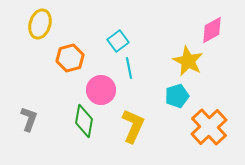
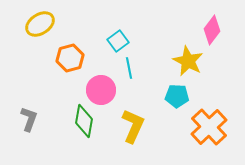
yellow ellipse: rotated 40 degrees clockwise
pink diamond: rotated 24 degrees counterclockwise
cyan pentagon: rotated 20 degrees clockwise
